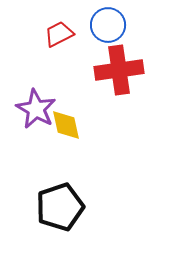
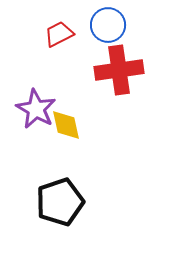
black pentagon: moved 5 px up
